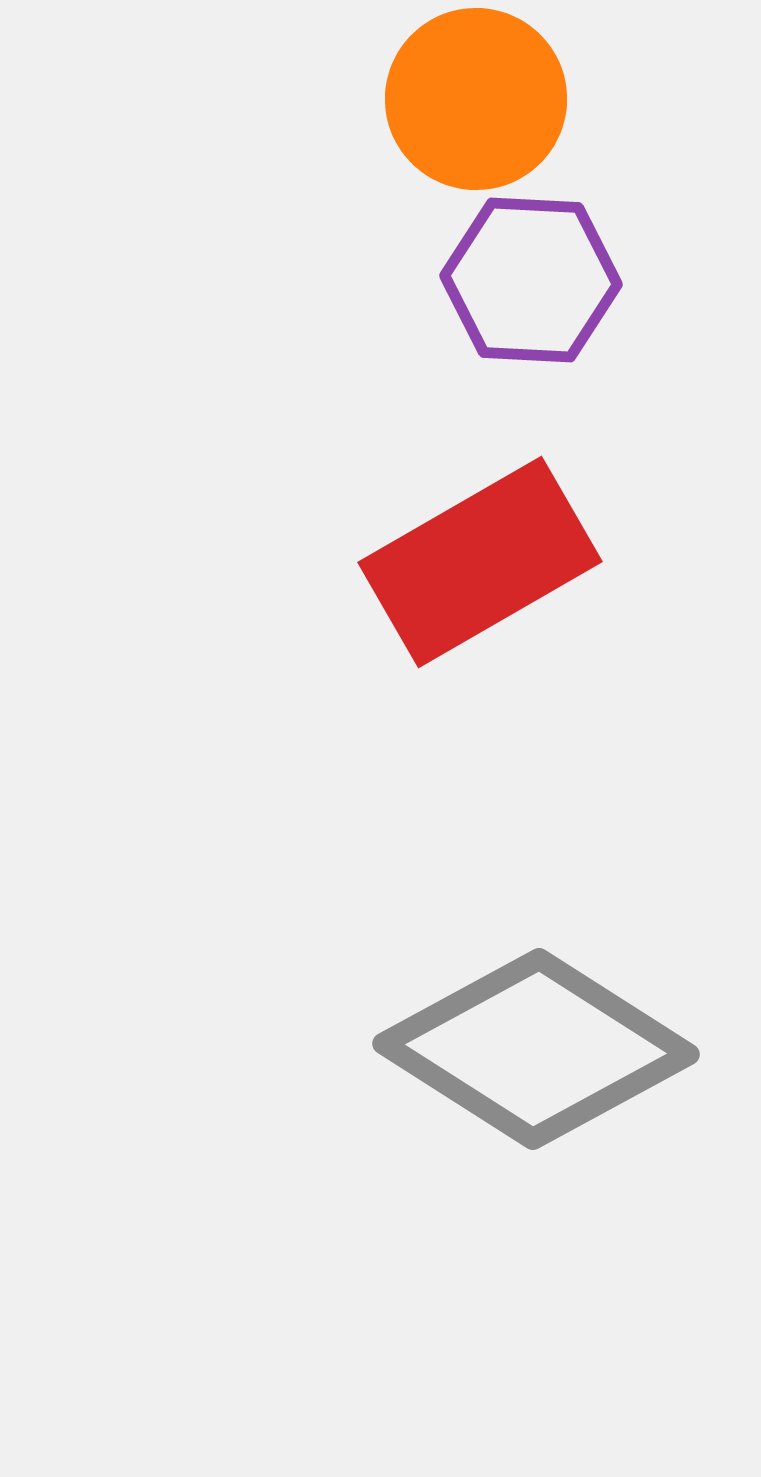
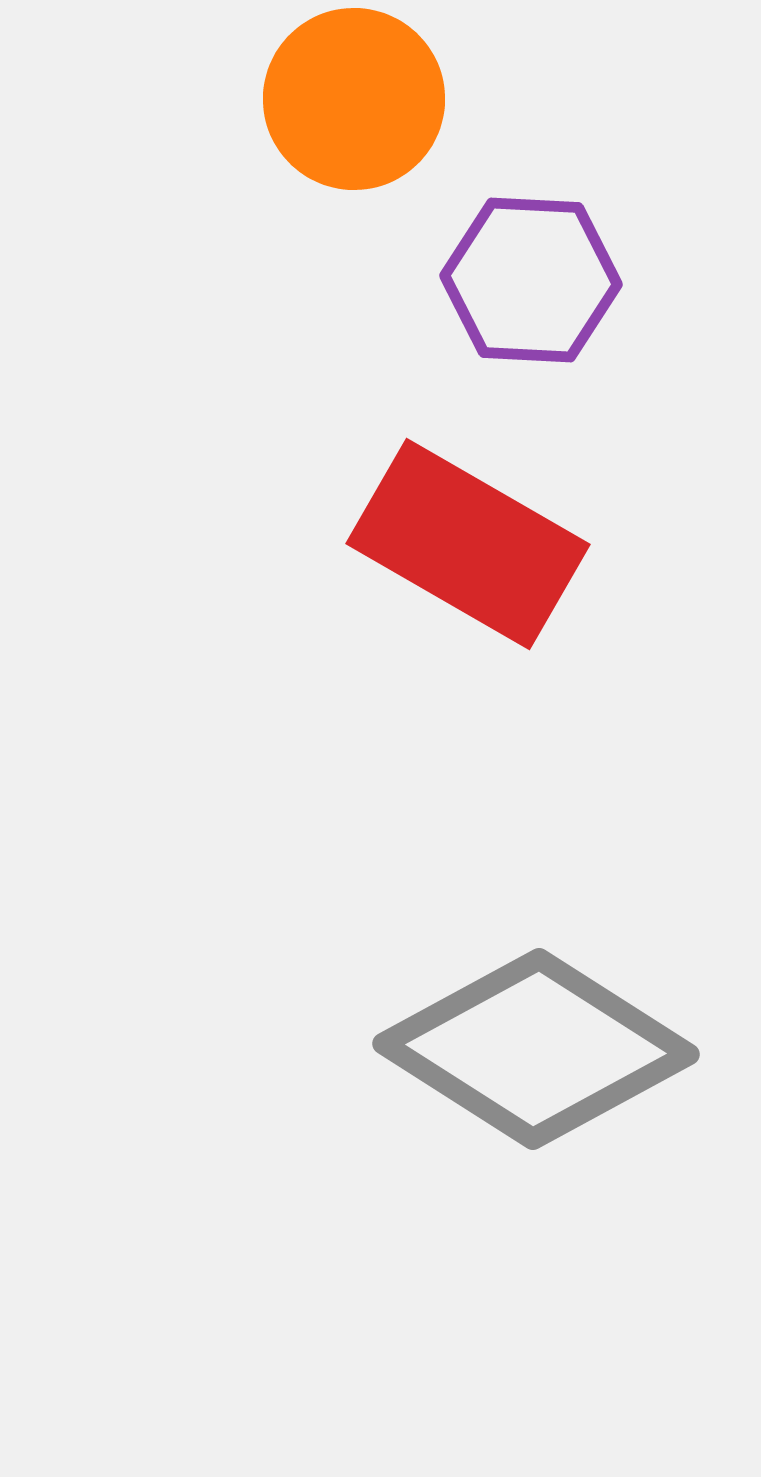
orange circle: moved 122 px left
red rectangle: moved 12 px left, 18 px up; rotated 60 degrees clockwise
